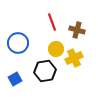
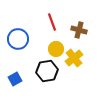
brown cross: moved 2 px right
blue circle: moved 4 px up
yellow cross: rotated 12 degrees counterclockwise
black hexagon: moved 2 px right
